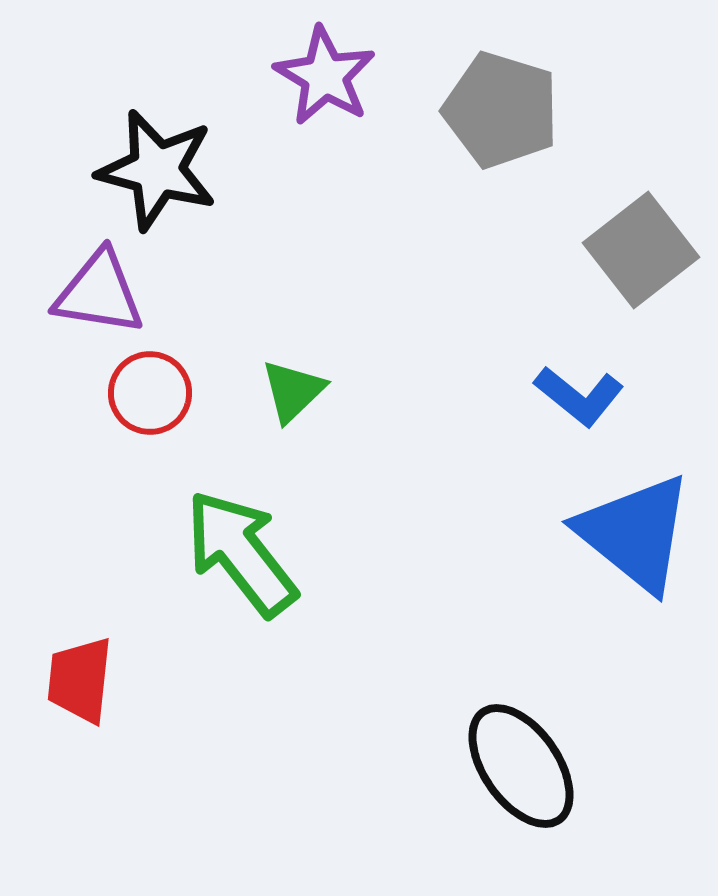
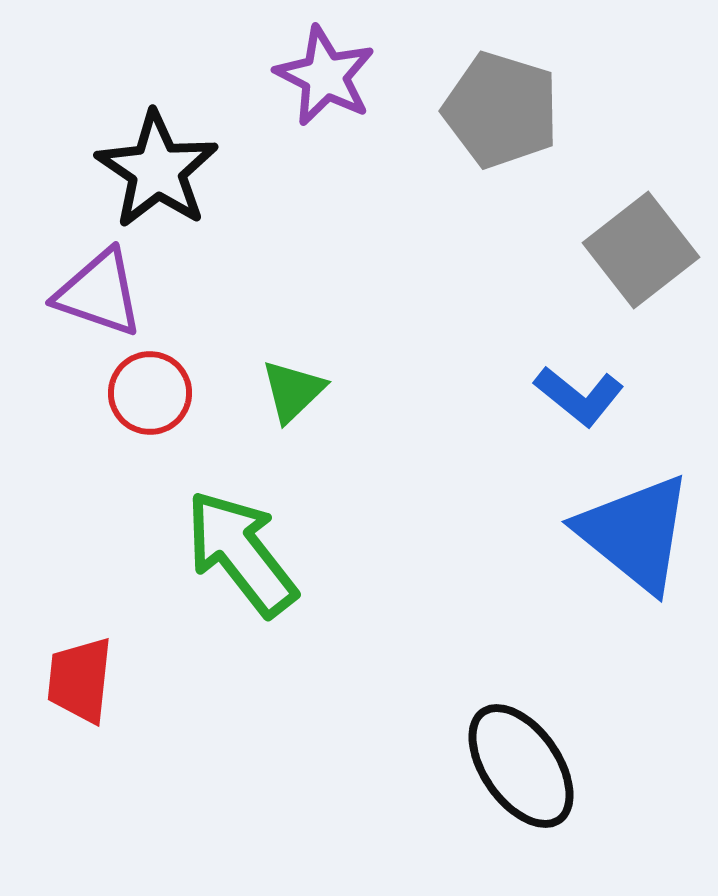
purple star: rotated 4 degrees counterclockwise
black star: rotated 19 degrees clockwise
purple triangle: rotated 10 degrees clockwise
